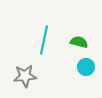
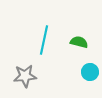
cyan circle: moved 4 px right, 5 px down
